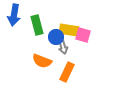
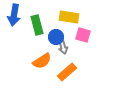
yellow rectangle: moved 13 px up
orange semicircle: rotated 54 degrees counterclockwise
orange rectangle: rotated 24 degrees clockwise
